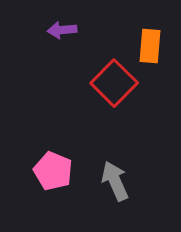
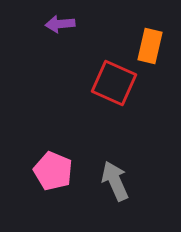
purple arrow: moved 2 px left, 6 px up
orange rectangle: rotated 8 degrees clockwise
red square: rotated 21 degrees counterclockwise
